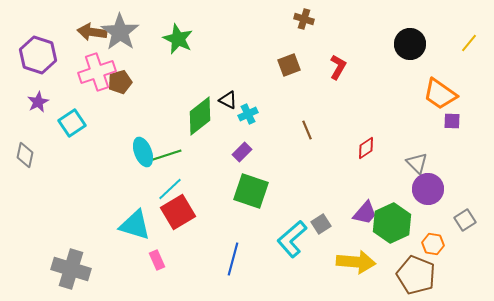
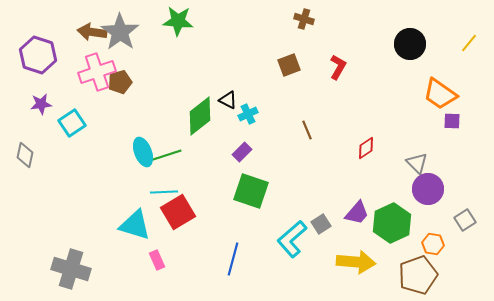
green star at (178, 39): moved 18 px up; rotated 20 degrees counterclockwise
purple star at (38, 102): moved 3 px right, 2 px down; rotated 20 degrees clockwise
cyan line at (170, 189): moved 6 px left, 3 px down; rotated 40 degrees clockwise
purple trapezoid at (365, 213): moved 8 px left
brown pentagon at (416, 275): moved 2 px right; rotated 30 degrees clockwise
